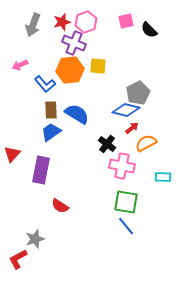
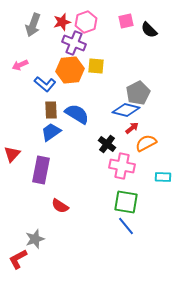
yellow square: moved 2 px left
blue L-shape: rotated 10 degrees counterclockwise
